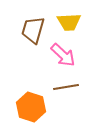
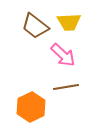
brown trapezoid: moved 2 px right, 4 px up; rotated 68 degrees counterclockwise
orange hexagon: rotated 16 degrees clockwise
